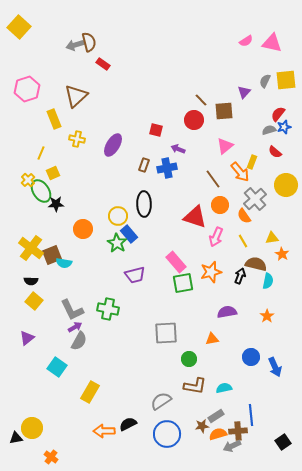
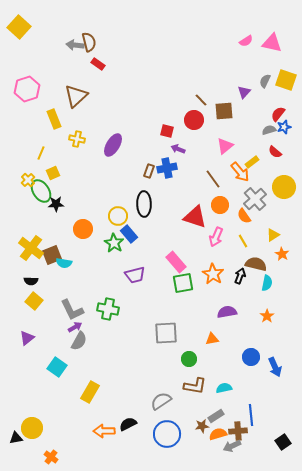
gray arrow at (75, 45): rotated 24 degrees clockwise
red rectangle at (103, 64): moved 5 px left
yellow square at (286, 80): rotated 25 degrees clockwise
red square at (156, 130): moved 11 px right, 1 px down
yellow rectangle at (252, 162): rotated 32 degrees clockwise
brown rectangle at (144, 165): moved 5 px right, 6 px down
yellow circle at (286, 185): moved 2 px left, 2 px down
yellow triangle at (272, 238): moved 1 px right, 3 px up; rotated 24 degrees counterclockwise
green star at (117, 243): moved 3 px left
orange star at (211, 272): moved 2 px right, 2 px down; rotated 25 degrees counterclockwise
cyan semicircle at (268, 281): moved 1 px left, 2 px down
